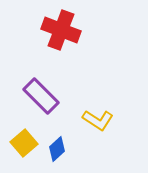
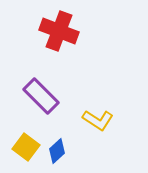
red cross: moved 2 px left, 1 px down
yellow square: moved 2 px right, 4 px down; rotated 12 degrees counterclockwise
blue diamond: moved 2 px down
